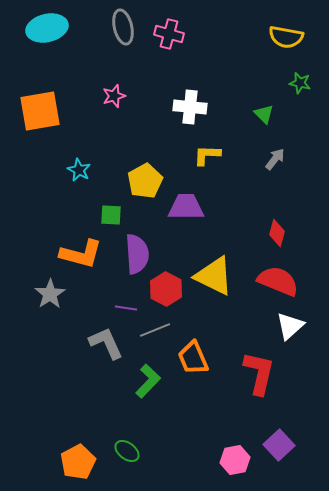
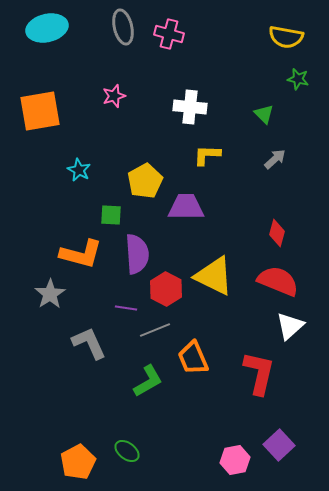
green star: moved 2 px left, 4 px up
gray arrow: rotated 10 degrees clockwise
gray L-shape: moved 17 px left
green L-shape: rotated 16 degrees clockwise
